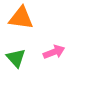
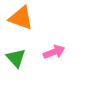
orange triangle: rotated 12 degrees clockwise
